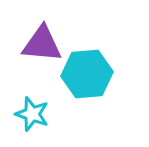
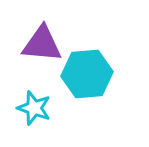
cyan star: moved 2 px right, 6 px up
